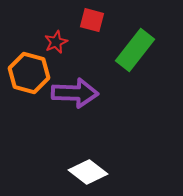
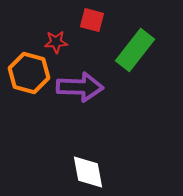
red star: rotated 20 degrees clockwise
purple arrow: moved 5 px right, 6 px up
white diamond: rotated 42 degrees clockwise
